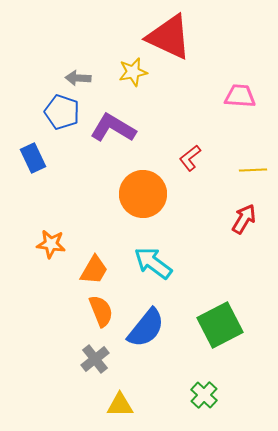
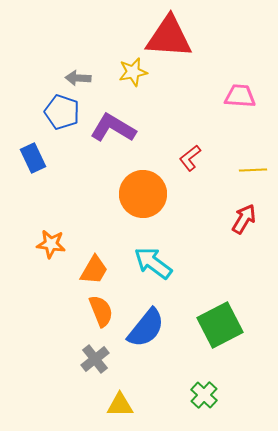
red triangle: rotated 21 degrees counterclockwise
